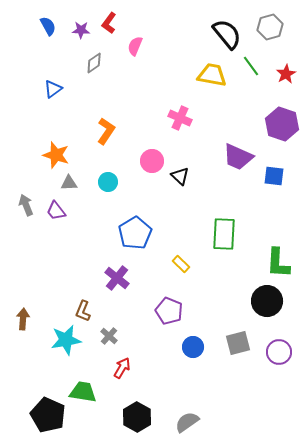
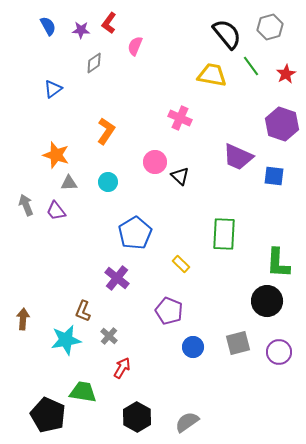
pink circle at (152, 161): moved 3 px right, 1 px down
